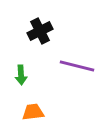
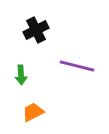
black cross: moved 4 px left, 1 px up
orange trapezoid: rotated 20 degrees counterclockwise
